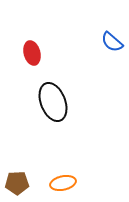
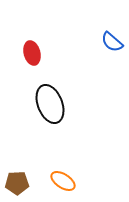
black ellipse: moved 3 px left, 2 px down
orange ellipse: moved 2 px up; rotated 45 degrees clockwise
